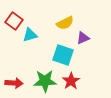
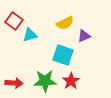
purple triangle: moved 1 px right, 2 px up
